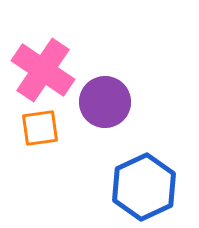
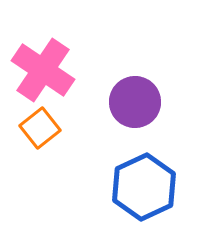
purple circle: moved 30 px right
orange square: rotated 30 degrees counterclockwise
